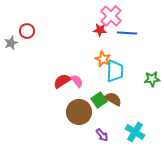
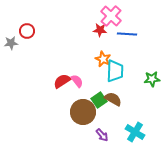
blue line: moved 1 px down
gray star: rotated 16 degrees clockwise
brown circle: moved 4 px right
